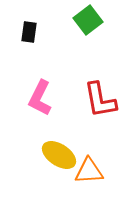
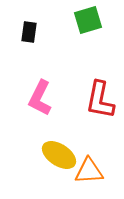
green square: rotated 20 degrees clockwise
red L-shape: rotated 21 degrees clockwise
